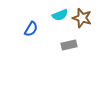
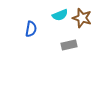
blue semicircle: rotated 21 degrees counterclockwise
